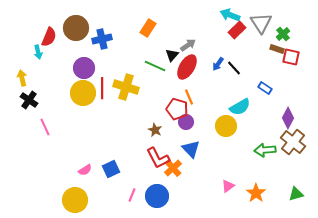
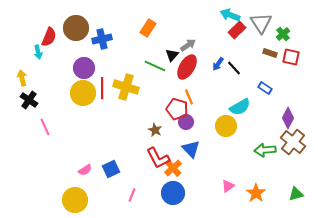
brown rectangle at (277, 49): moved 7 px left, 4 px down
blue circle at (157, 196): moved 16 px right, 3 px up
